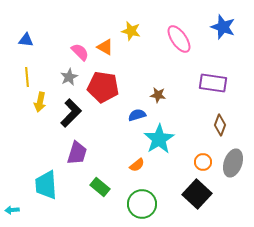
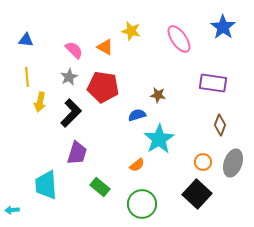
blue star: rotated 15 degrees clockwise
pink semicircle: moved 6 px left, 2 px up
